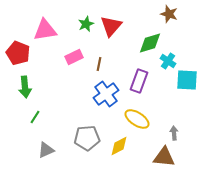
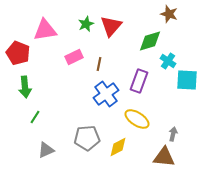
green diamond: moved 2 px up
gray arrow: moved 1 px left, 1 px down; rotated 16 degrees clockwise
yellow diamond: moved 1 px left, 1 px down
